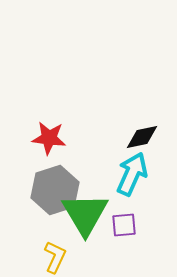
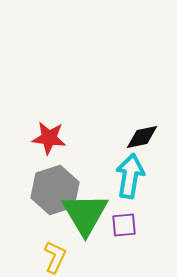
cyan arrow: moved 2 px left, 2 px down; rotated 15 degrees counterclockwise
